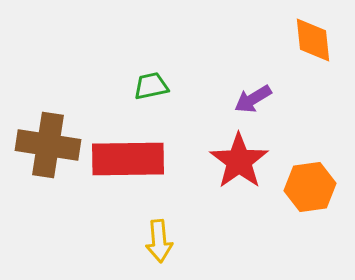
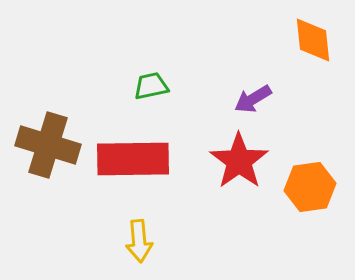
brown cross: rotated 8 degrees clockwise
red rectangle: moved 5 px right
yellow arrow: moved 20 px left
